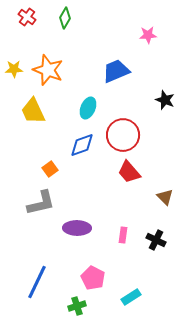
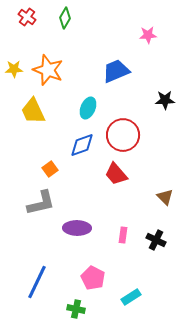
black star: rotated 24 degrees counterclockwise
red trapezoid: moved 13 px left, 2 px down
green cross: moved 1 px left, 3 px down; rotated 30 degrees clockwise
